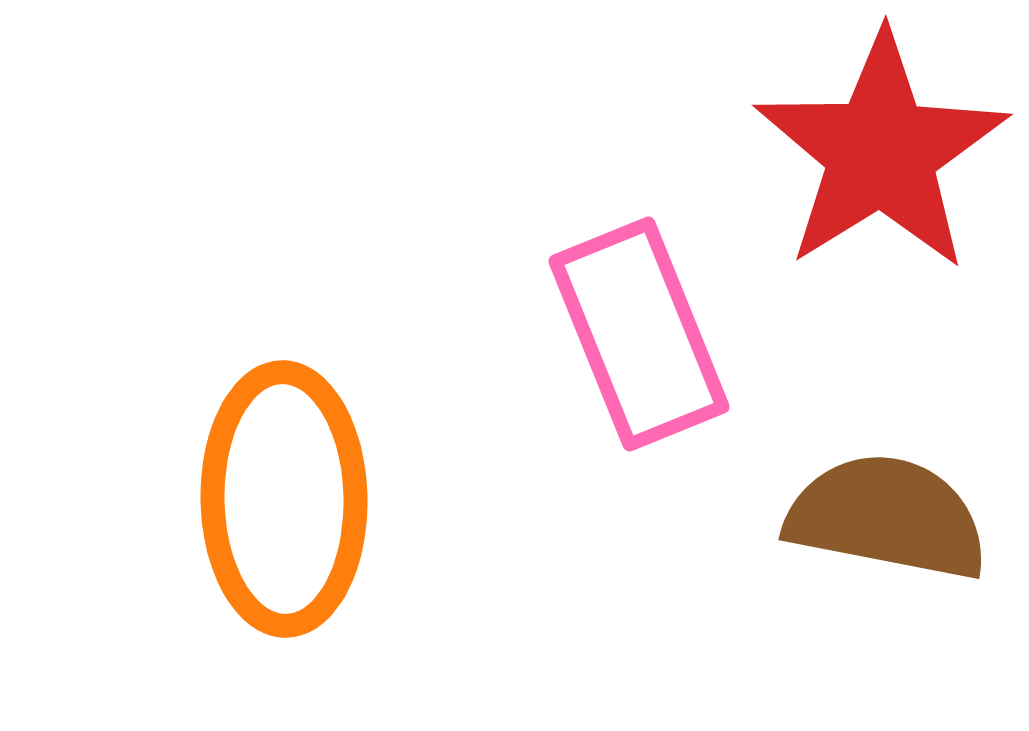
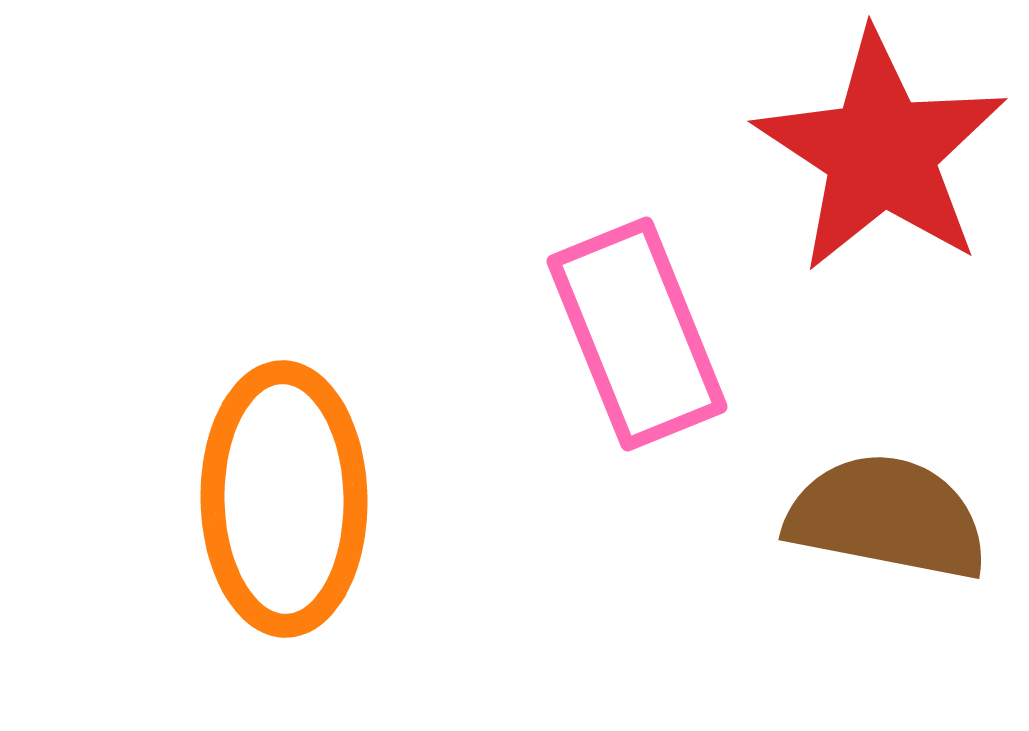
red star: rotated 7 degrees counterclockwise
pink rectangle: moved 2 px left
